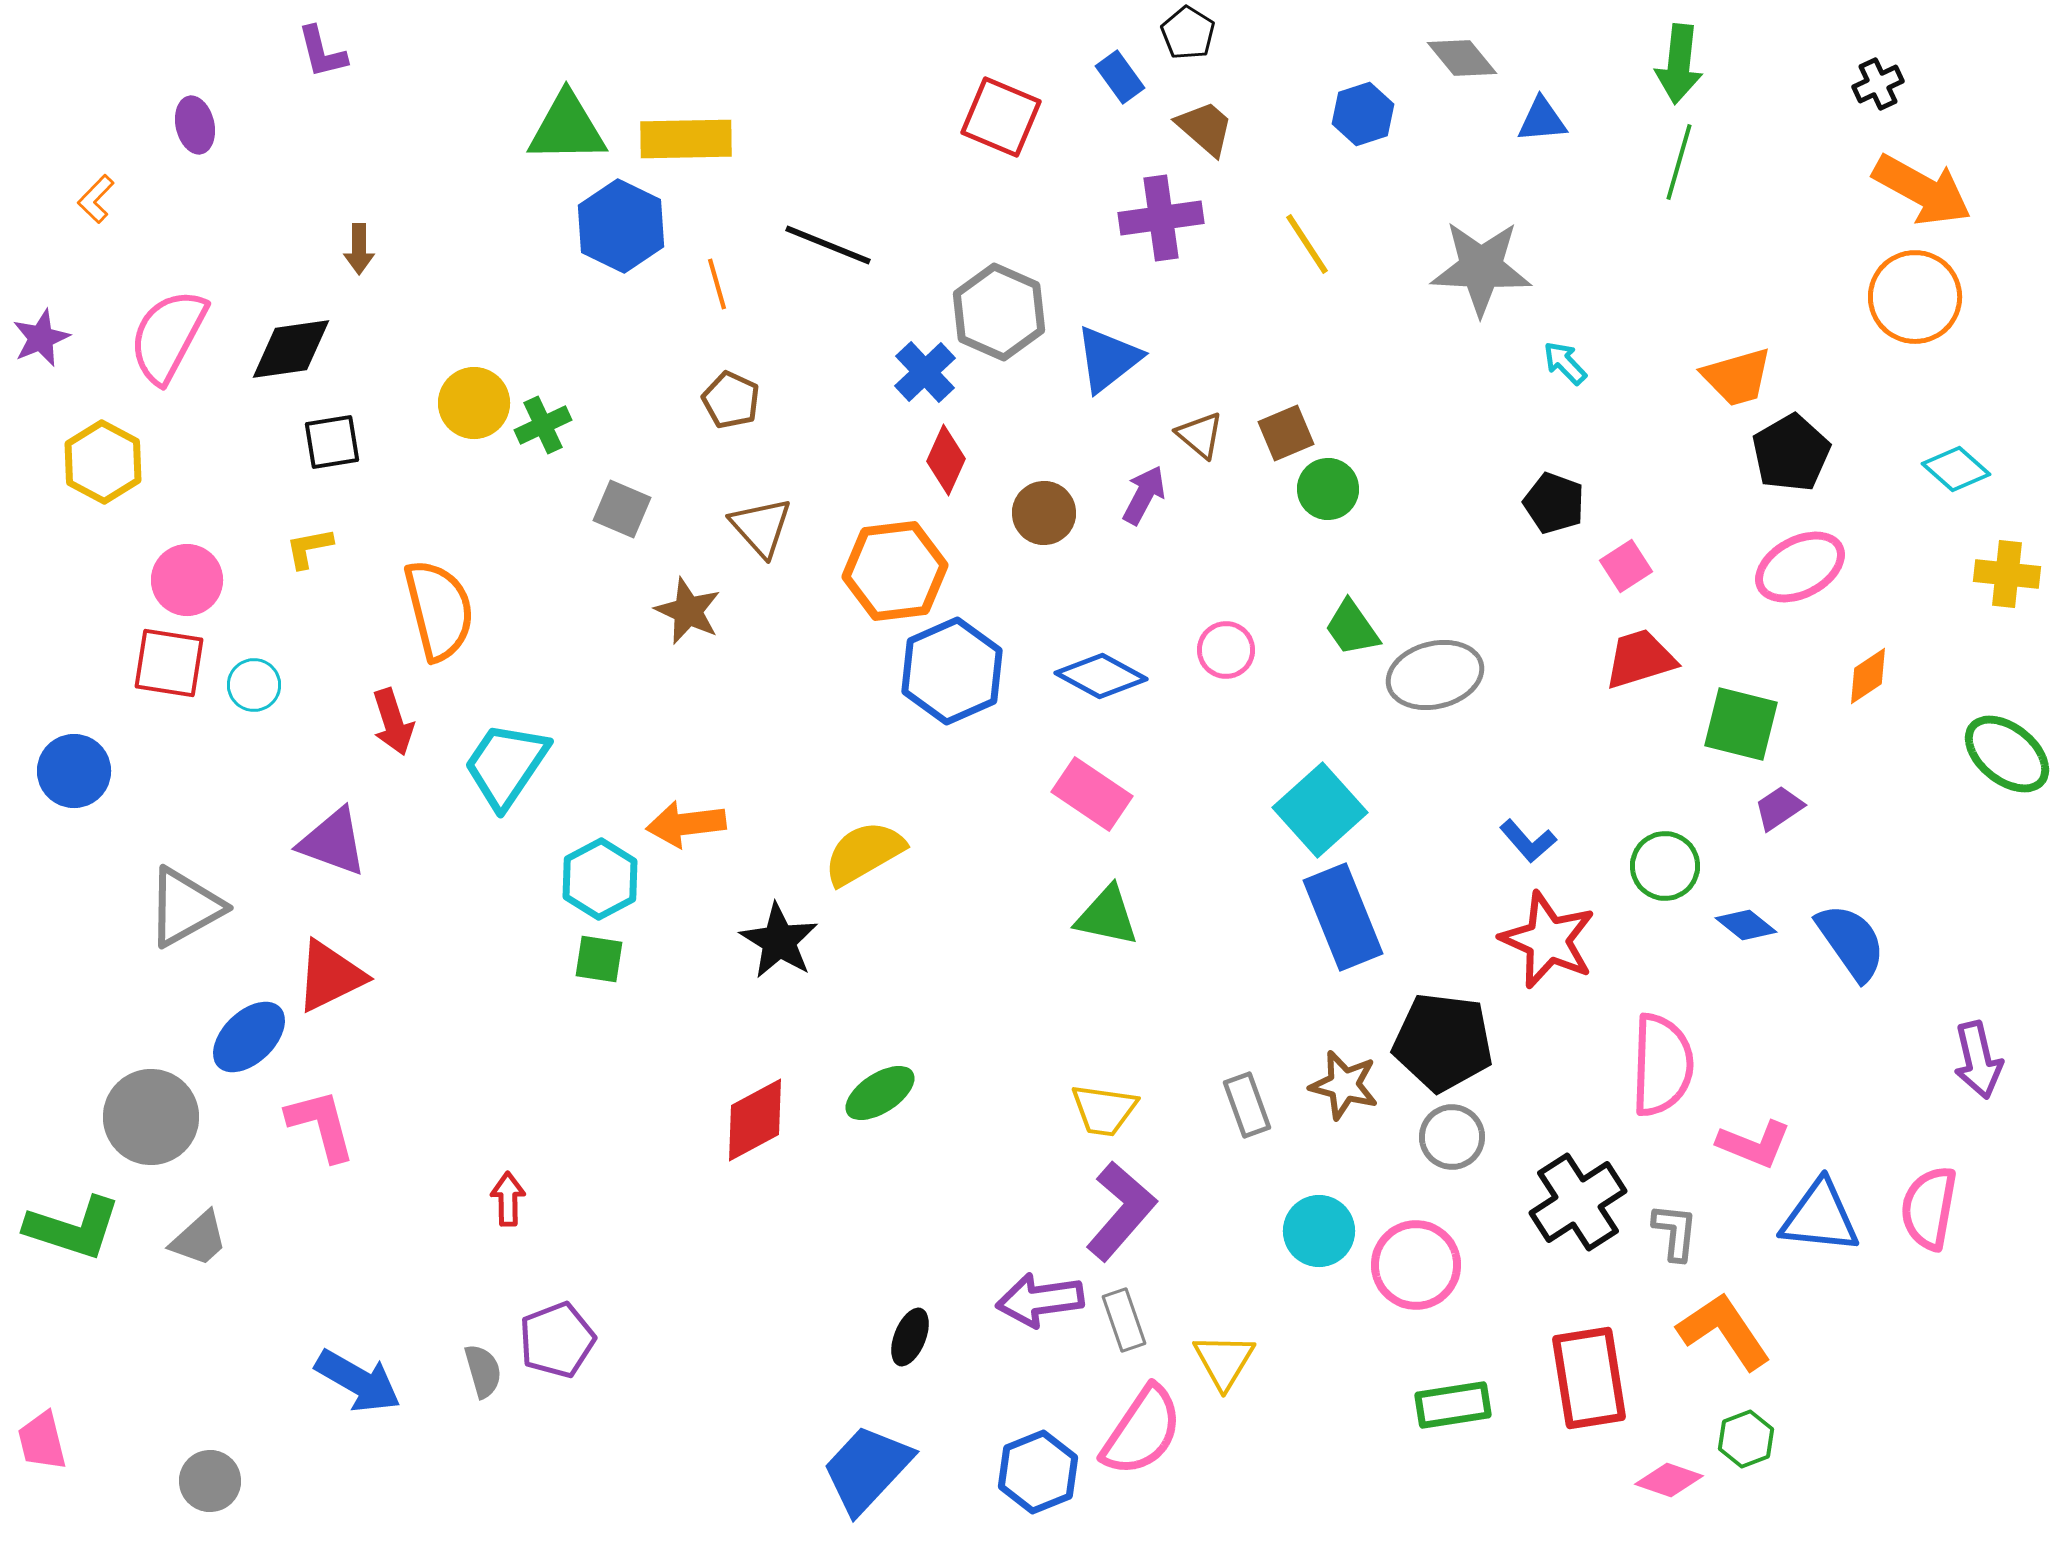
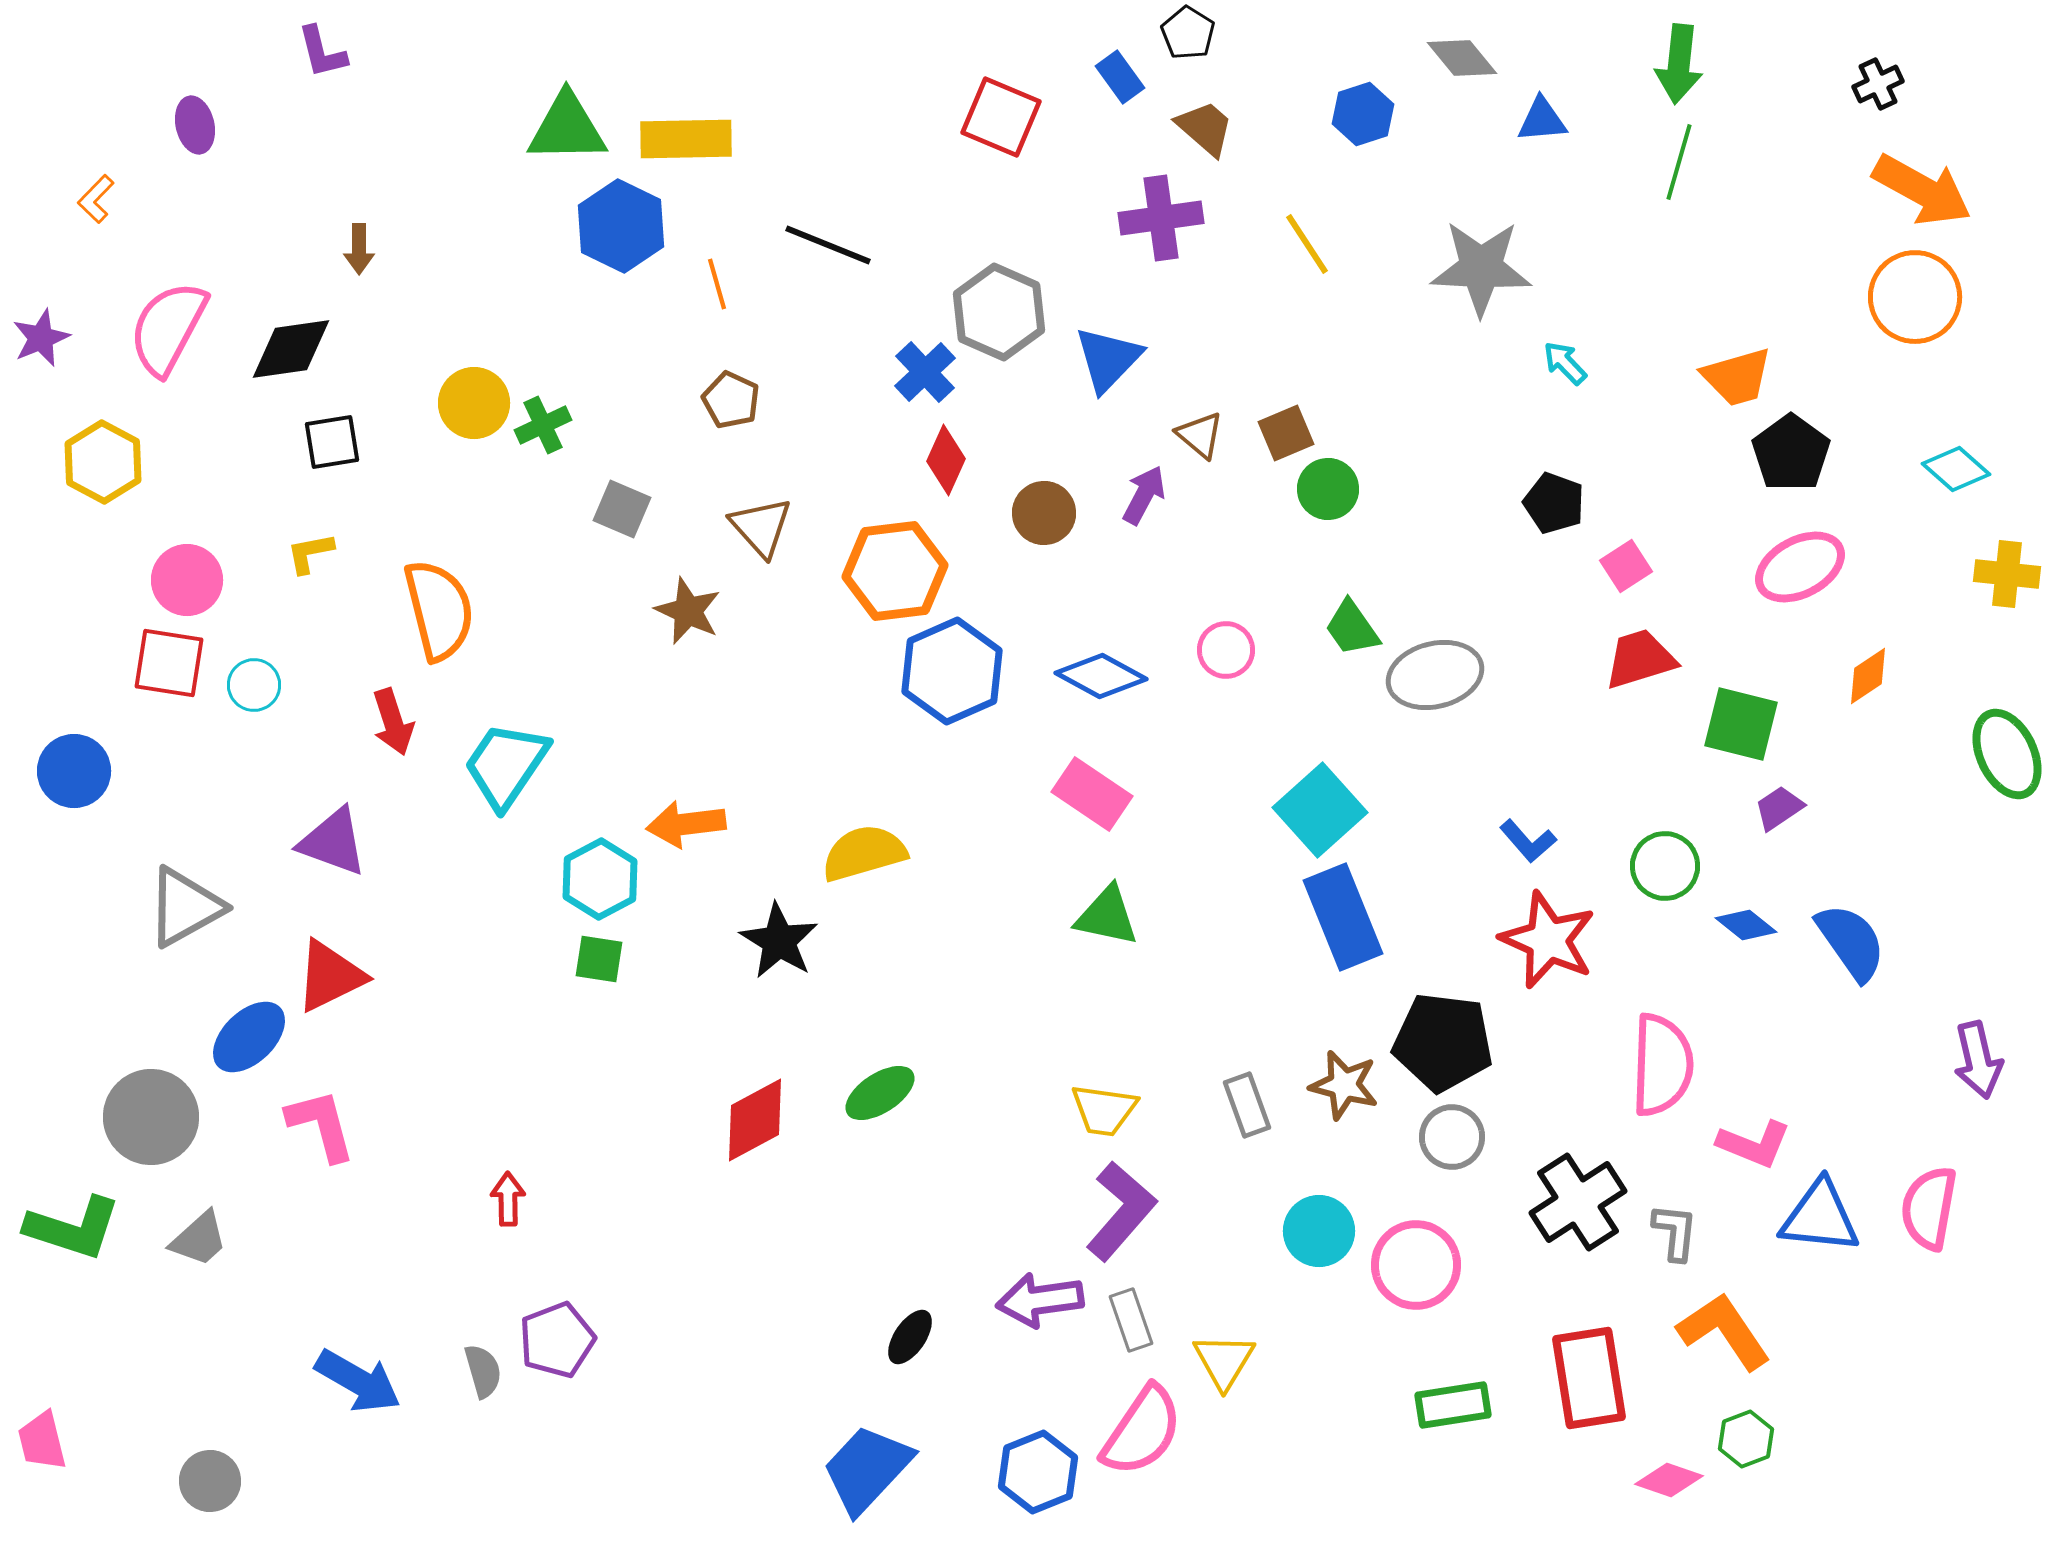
pink semicircle at (168, 336): moved 8 px up
blue triangle at (1108, 359): rotated 8 degrees counterclockwise
black pentagon at (1791, 453): rotated 6 degrees counterclockwise
yellow L-shape at (309, 548): moved 1 px right, 5 px down
green ellipse at (2007, 754): rotated 26 degrees clockwise
yellow semicircle at (864, 853): rotated 14 degrees clockwise
gray rectangle at (1124, 1320): moved 7 px right
black ellipse at (910, 1337): rotated 12 degrees clockwise
